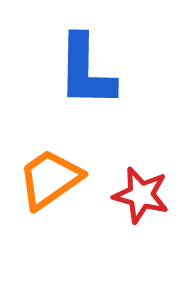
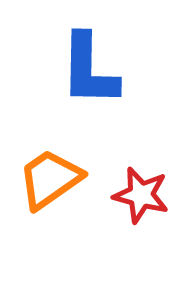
blue L-shape: moved 3 px right, 1 px up
